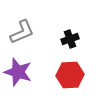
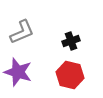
black cross: moved 1 px right, 2 px down
red hexagon: rotated 16 degrees clockwise
